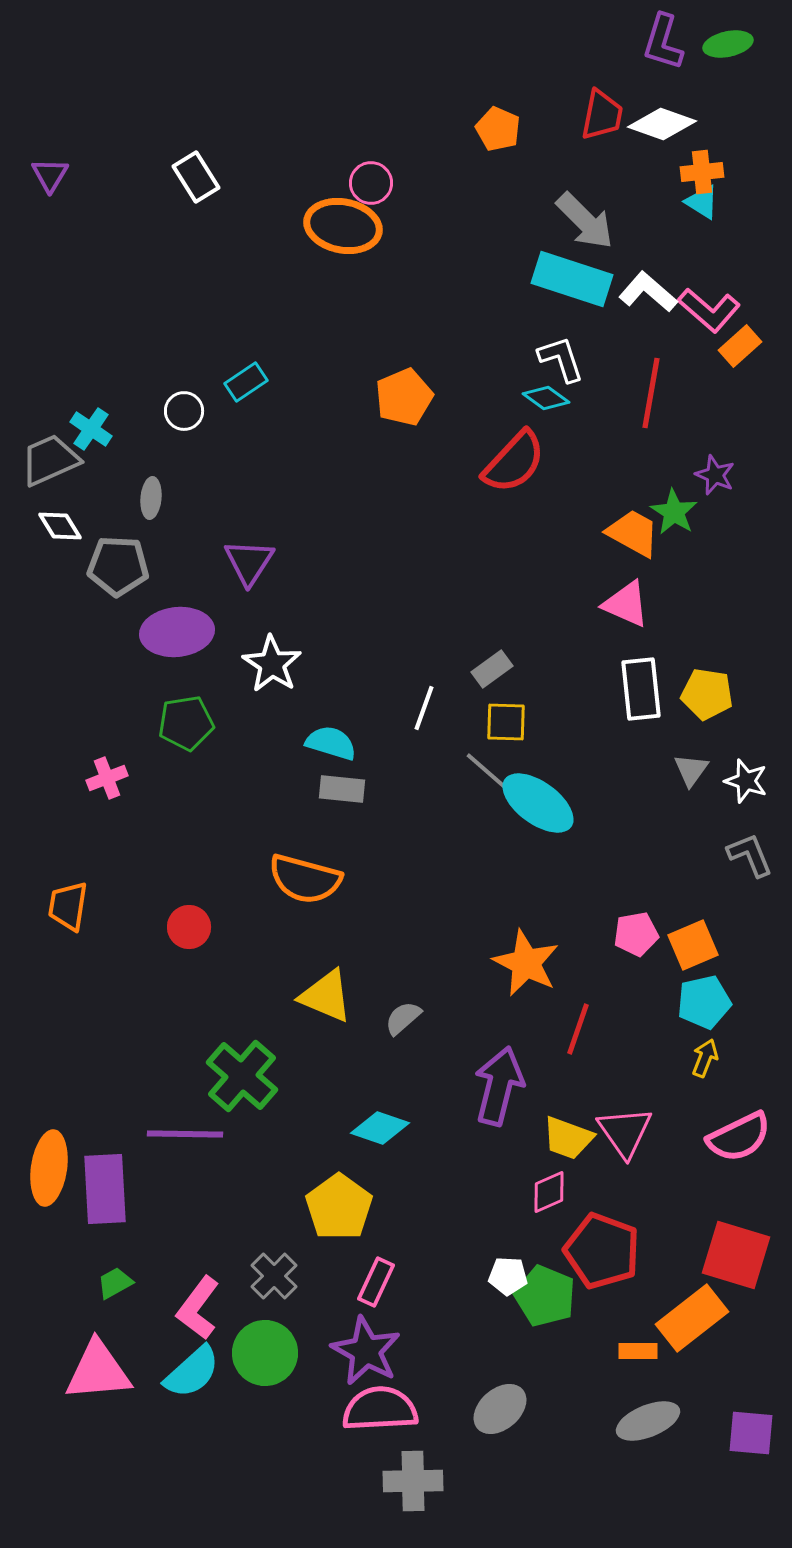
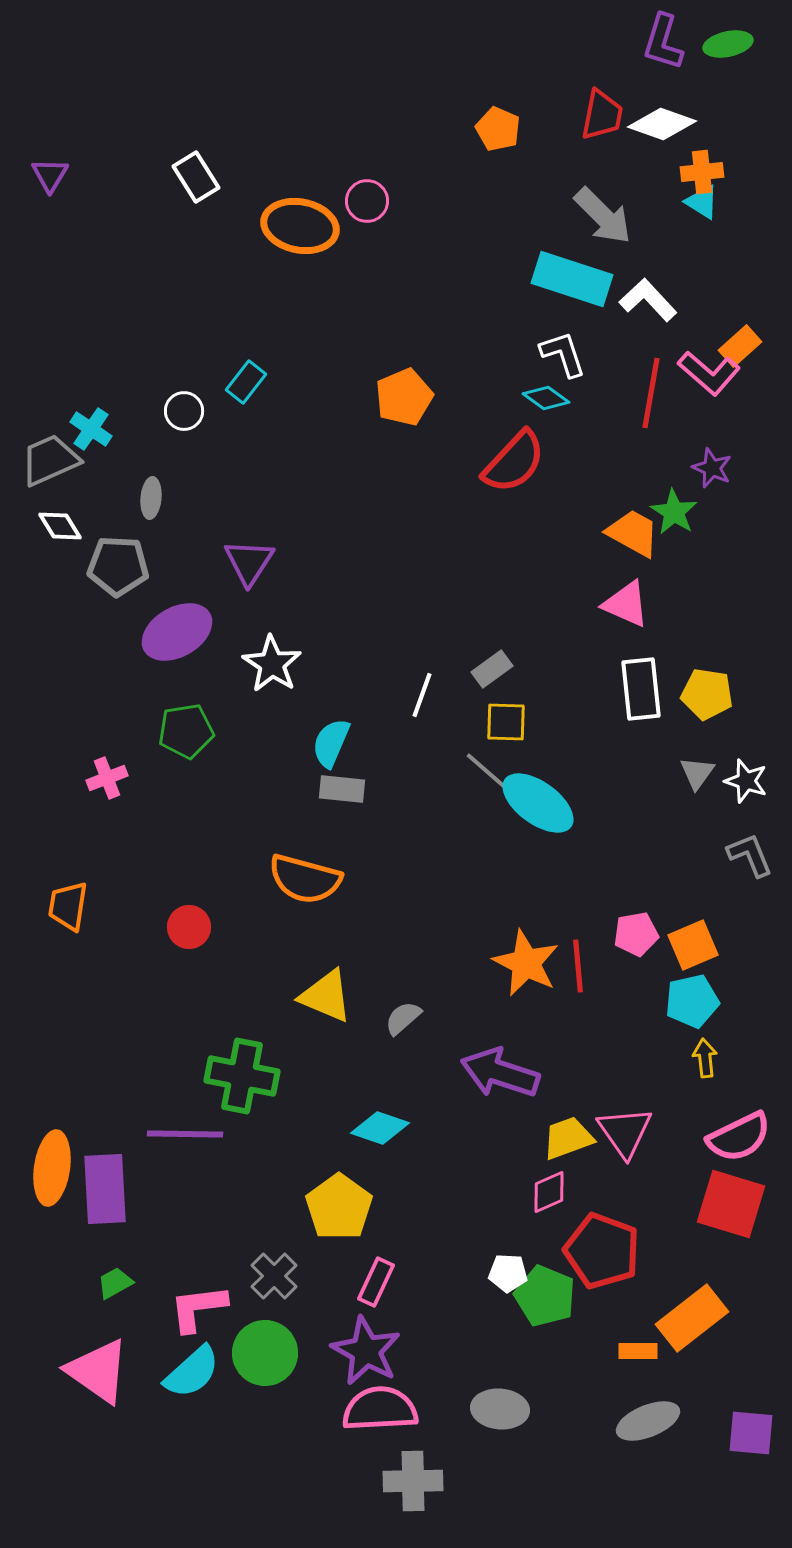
pink circle at (371, 183): moved 4 px left, 18 px down
gray arrow at (585, 221): moved 18 px right, 5 px up
orange ellipse at (343, 226): moved 43 px left
white L-shape at (648, 292): moved 8 px down; rotated 6 degrees clockwise
pink L-shape at (709, 310): moved 63 px down
white L-shape at (561, 359): moved 2 px right, 5 px up
cyan rectangle at (246, 382): rotated 18 degrees counterclockwise
purple star at (715, 475): moved 3 px left, 7 px up
purple ellipse at (177, 632): rotated 24 degrees counterclockwise
white line at (424, 708): moved 2 px left, 13 px up
green pentagon at (186, 723): moved 8 px down
cyan semicircle at (331, 743): rotated 84 degrees counterclockwise
gray triangle at (691, 770): moved 6 px right, 3 px down
cyan pentagon at (704, 1002): moved 12 px left, 1 px up
red line at (578, 1029): moved 63 px up; rotated 24 degrees counterclockwise
yellow arrow at (705, 1058): rotated 27 degrees counterclockwise
green cross at (242, 1076): rotated 30 degrees counterclockwise
purple arrow at (499, 1086): moved 1 px right, 13 px up; rotated 86 degrees counterclockwise
yellow trapezoid at (568, 1138): rotated 140 degrees clockwise
orange ellipse at (49, 1168): moved 3 px right
red square at (736, 1255): moved 5 px left, 51 px up
white pentagon at (508, 1276): moved 3 px up
pink L-shape at (198, 1308): rotated 46 degrees clockwise
pink triangle at (98, 1371): rotated 40 degrees clockwise
gray ellipse at (500, 1409): rotated 46 degrees clockwise
